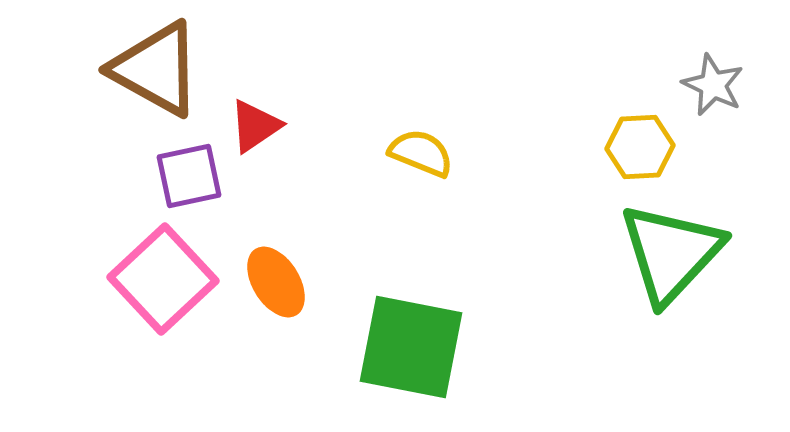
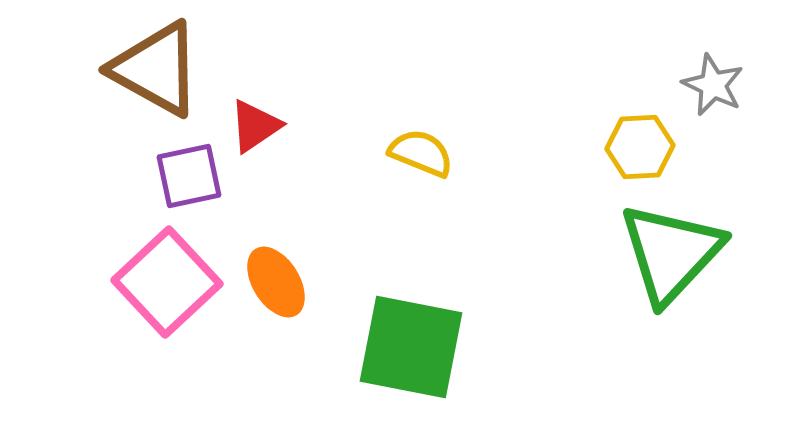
pink square: moved 4 px right, 3 px down
